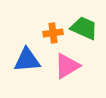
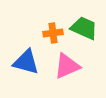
blue triangle: moved 1 px left, 2 px down; rotated 20 degrees clockwise
pink triangle: rotated 8 degrees clockwise
